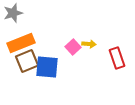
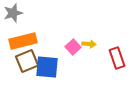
orange rectangle: moved 2 px right, 2 px up; rotated 8 degrees clockwise
